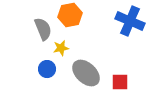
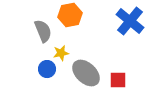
blue cross: rotated 16 degrees clockwise
gray semicircle: moved 2 px down
yellow star: moved 5 px down
red square: moved 2 px left, 2 px up
